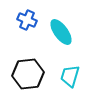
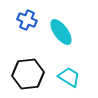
cyan trapezoid: moved 1 px left, 1 px down; rotated 105 degrees clockwise
